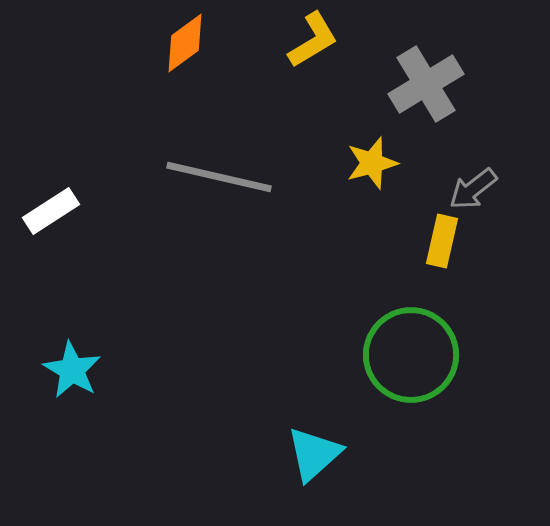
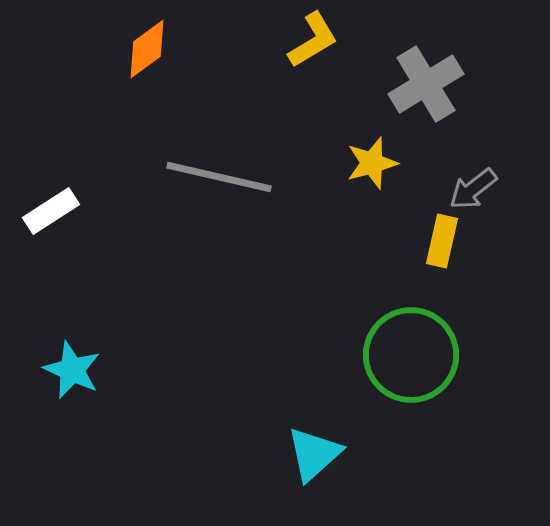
orange diamond: moved 38 px left, 6 px down
cyan star: rotated 6 degrees counterclockwise
